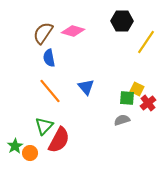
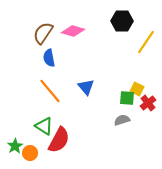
green triangle: rotated 42 degrees counterclockwise
